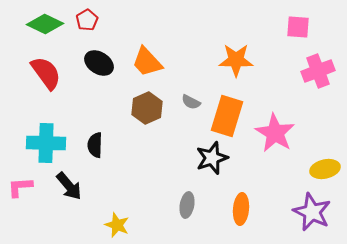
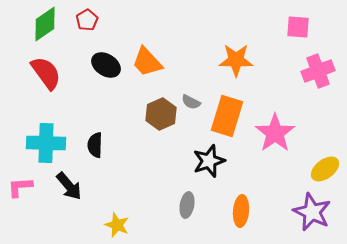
green diamond: rotated 60 degrees counterclockwise
black ellipse: moved 7 px right, 2 px down
brown hexagon: moved 14 px right, 6 px down
pink star: rotated 6 degrees clockwise
black star: moved 3 px left, 3 px down
yellow ellipse: rotated 24 degrees counterclockwise
orange ellipse: moved 2 px down
